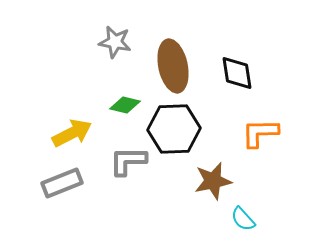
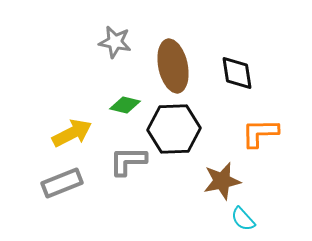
brown star: moved 9 px right
